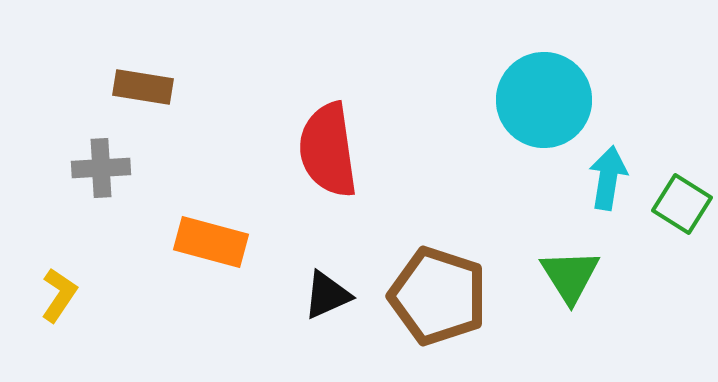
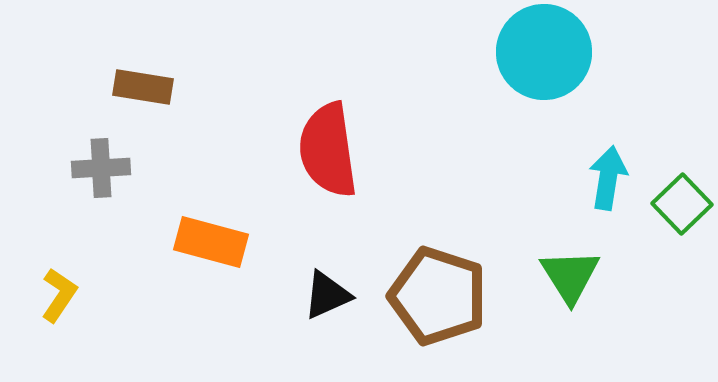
cyan circle: moved 48 px up
green square: rotated 14 degrees clockwise
